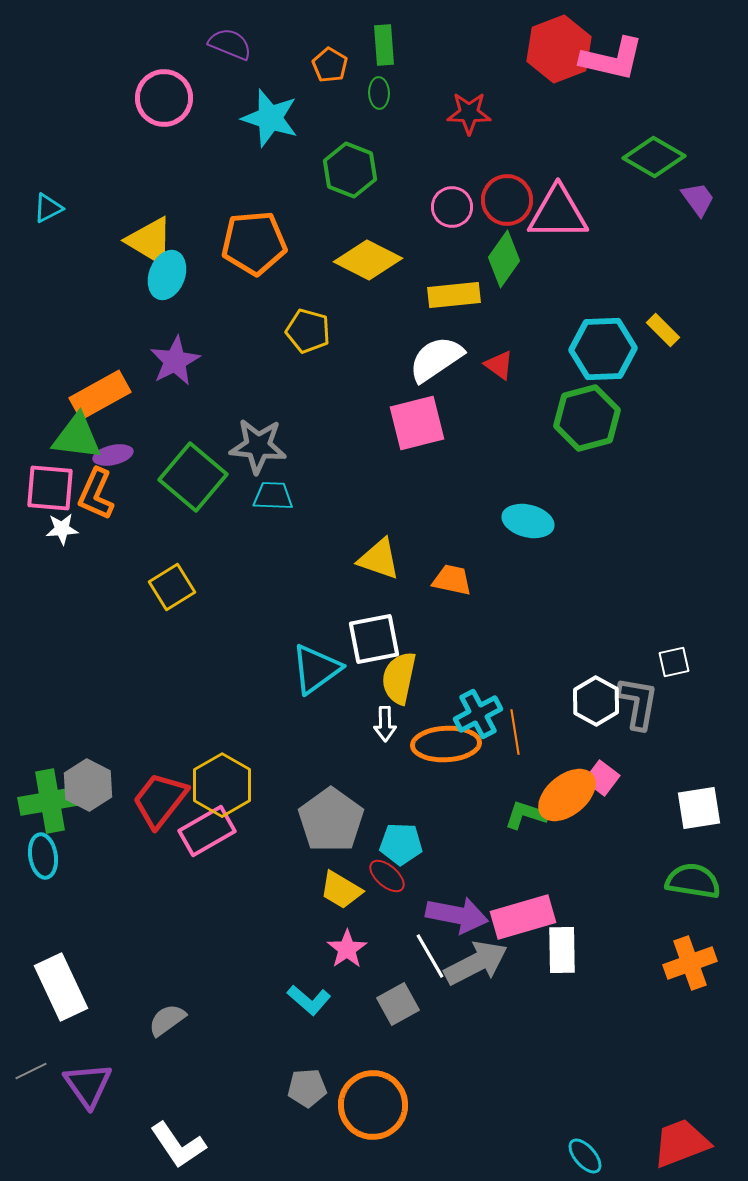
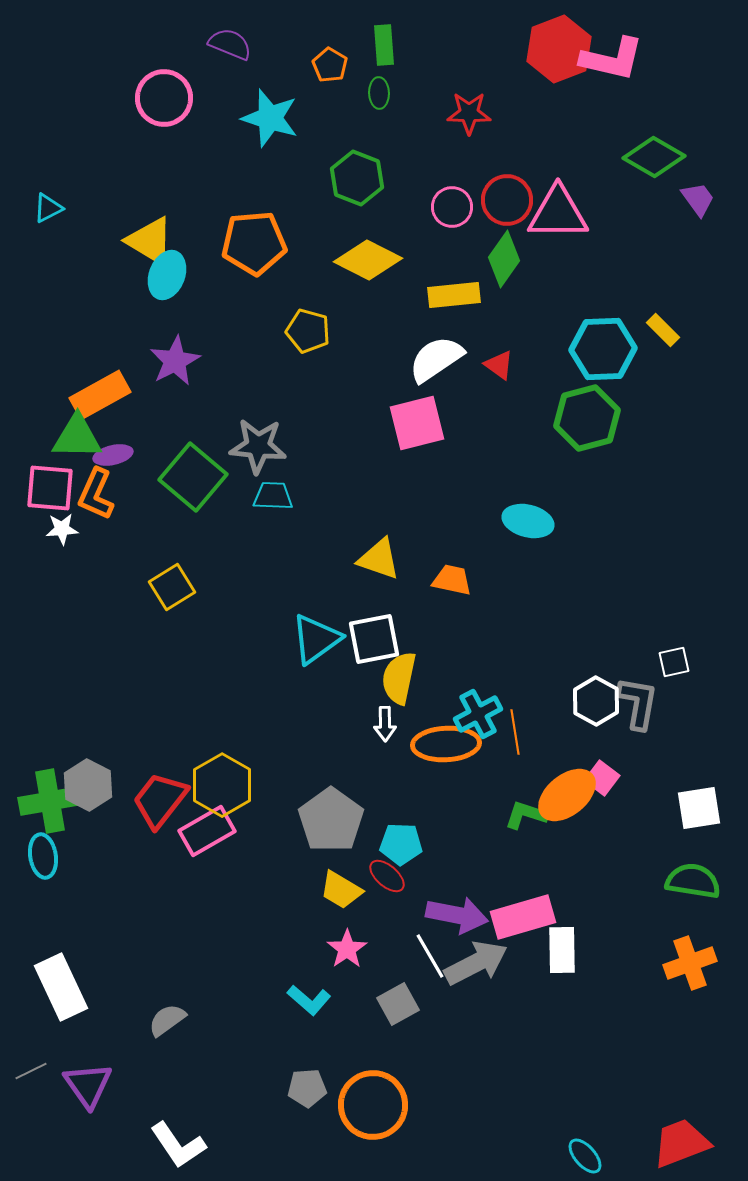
green hexagon at (350, 170): moved 7 px right, 8 px down
green triangle at (77, 437): rotated 6 degrees counterclockwise
cyan triangle at (316, 669): moved 30 px up
